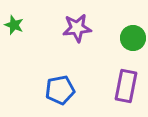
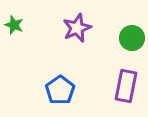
purple star: rotated 16 degrees counterclockwise
green circle: moved 1 px left
blue pentagon: rotated 24 degrees counterclockwise
